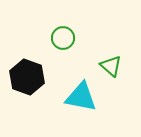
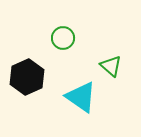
black hexagon: rotated 16 degrees clockwise
cyan triangle: rotated 24 degrees clockwise
